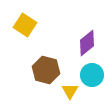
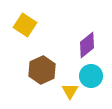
purple diamond: moved 2 px down
brown hexagon: moved 4 px left; rotated 20 degrees clockwise
cyan circle: moved 1 px left, 1 px down
